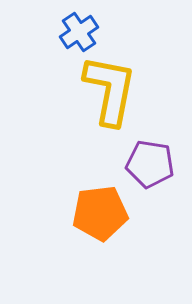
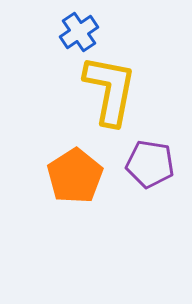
orange pentagon: moved 25 px left, 37 px up; rotated 26 degrees counterclockwise
